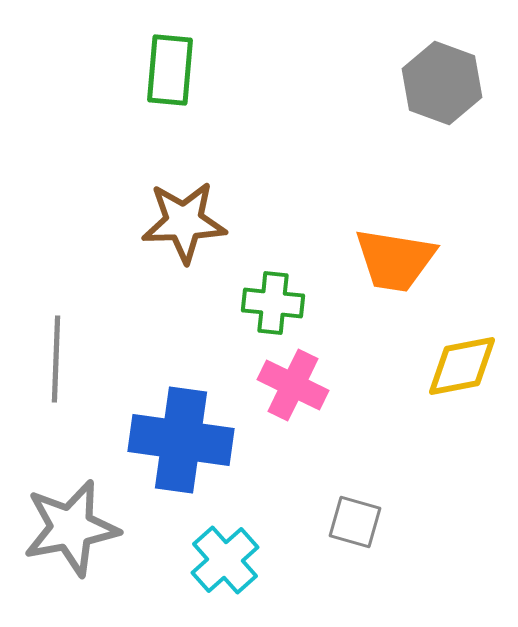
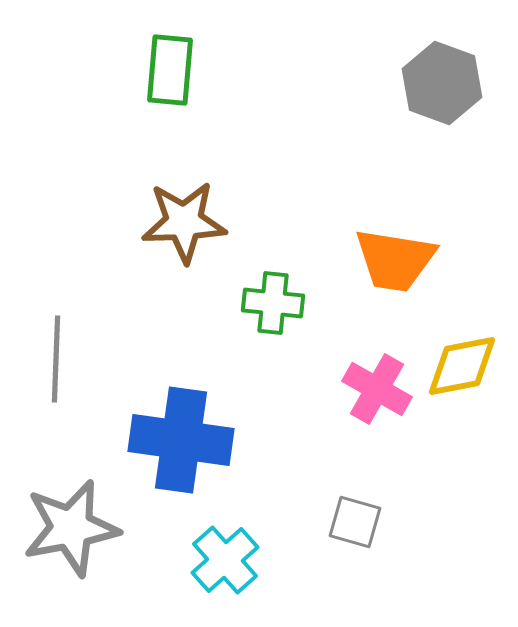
pink cross: moved 84 px right, 4 px down; rotated 4 degrees clockwise
